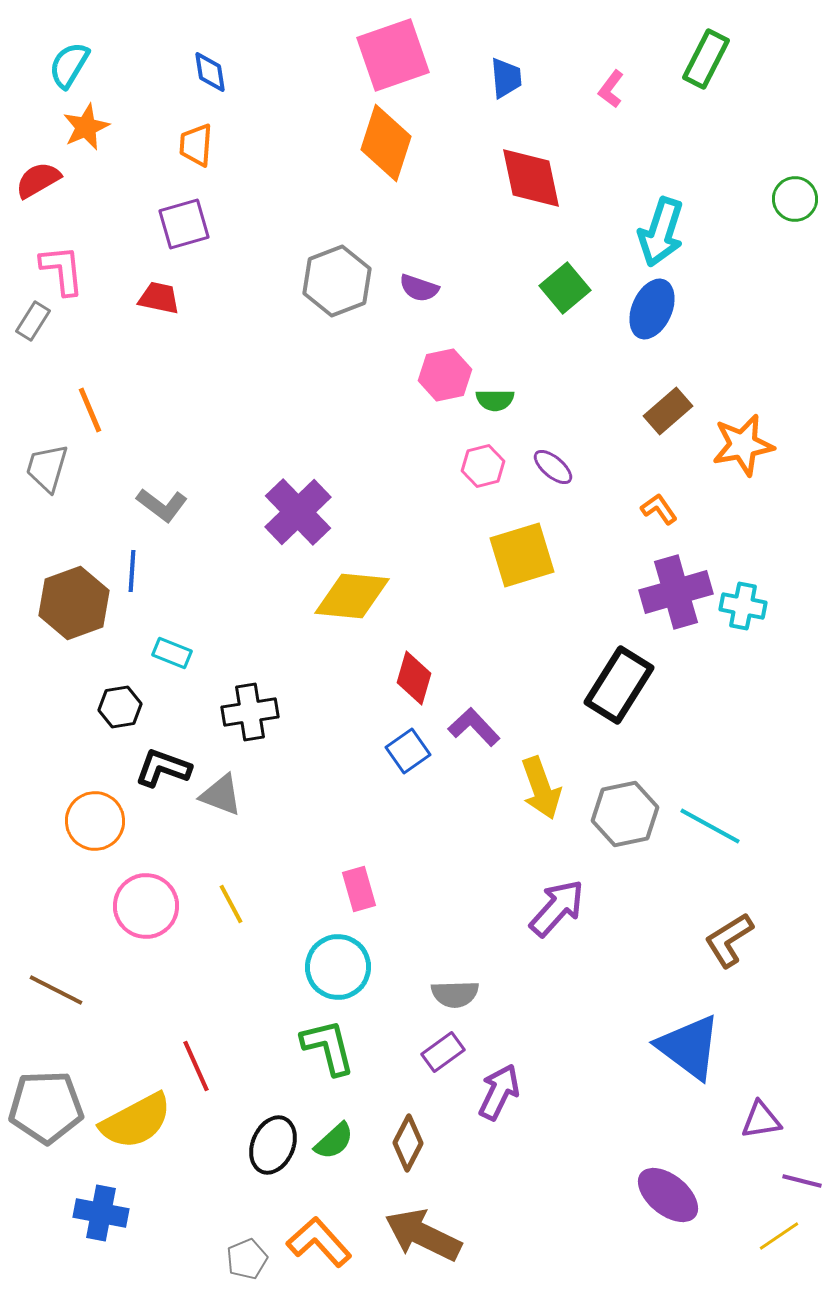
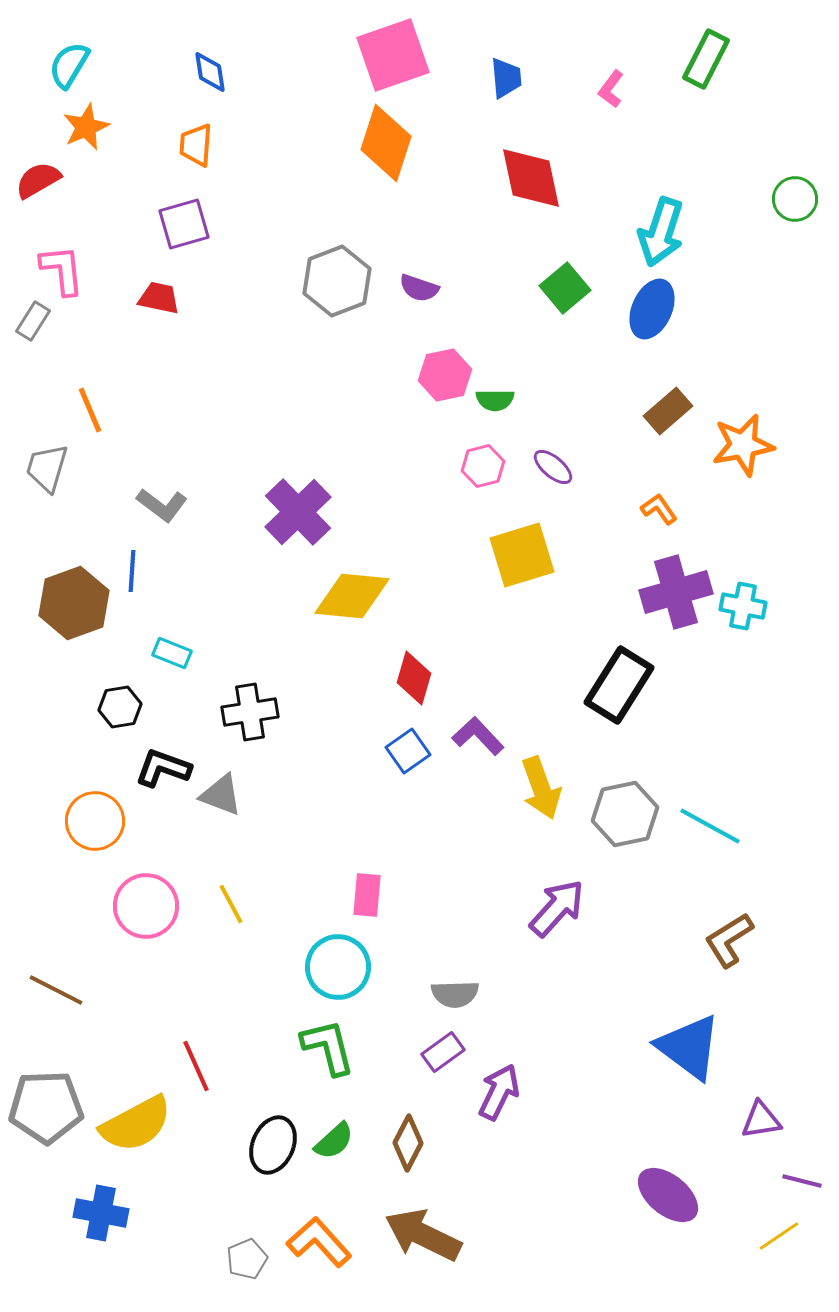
purple L-shape at (474, 727): moved 4 px right, 9 px down
pink rectangle at (359, 889): moved 8 px right, 6 px down; rotated 21 degrees clockwise
yellow semicircle at (136, 1121): moved 3 px down
